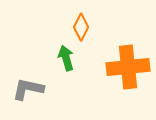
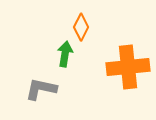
green arrow: moved 1 px left, 4 px up; rotated 25 degrees clockwise
gray L-shape: moved 13 px right
